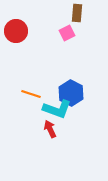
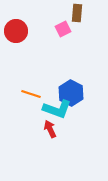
pink square: moved 4 px left, 4 px up
